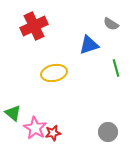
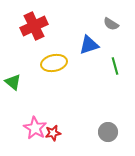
green line: moved 1 px left, 2 px up
yellow ellipse: moved 10 px up
green triangle: moved 31 px up
